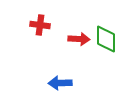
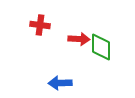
green diamond: moved 5 px left, 8 px down
